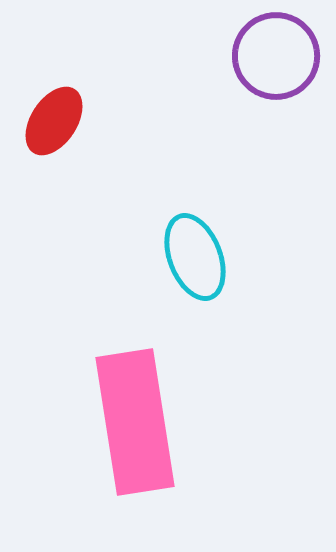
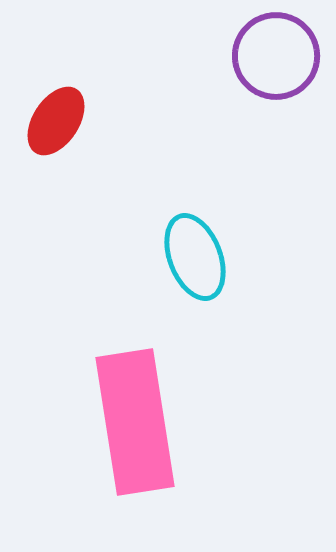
red ellipse: moved 2 px right
